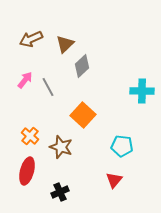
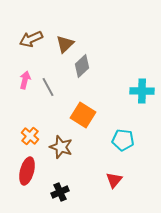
pink arrow: rotated 24 degrees counterclockwise
orange square: rotated 10 degrees counterclockwise
cyan pentagon: moved 1 px right, 6 px up
